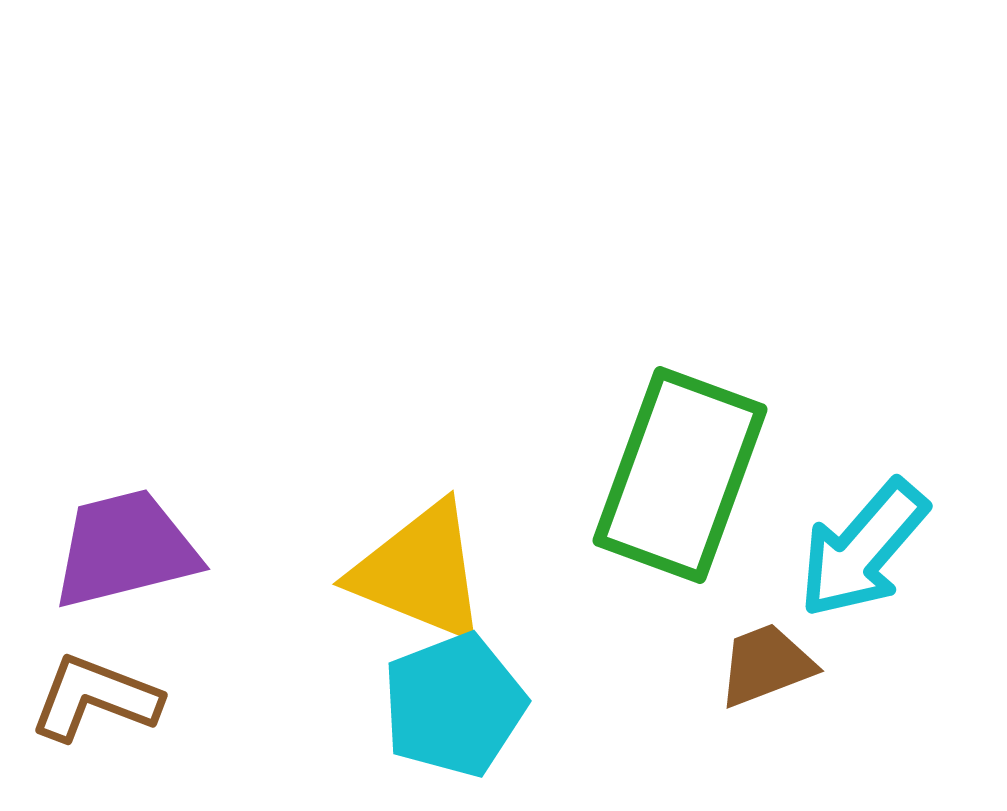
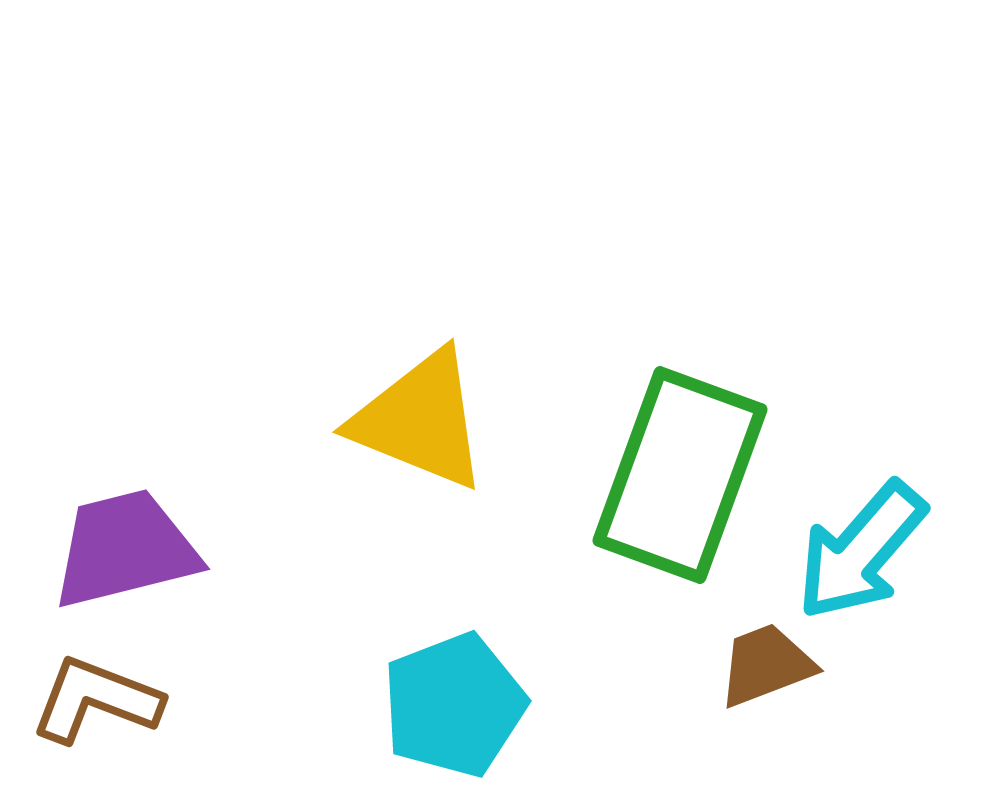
cyan arrow: moved 2 px left, 2 px down
yellow triangle: moved 152 px up
brown L-shape: moved 1 px right, 2 px down
